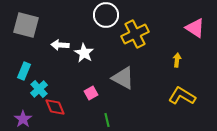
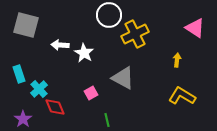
white circle: moved 3 px right
cyan rectangle: moved 5 px left, 3 px down; rotated 42 degrees counterclockwise
